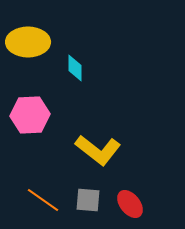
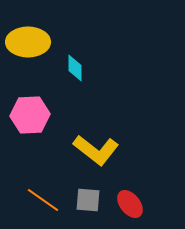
yellow L-shape: moved 2 px left
